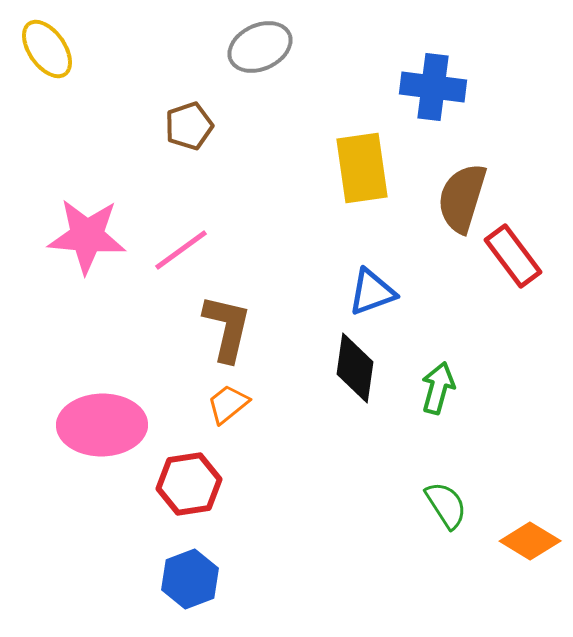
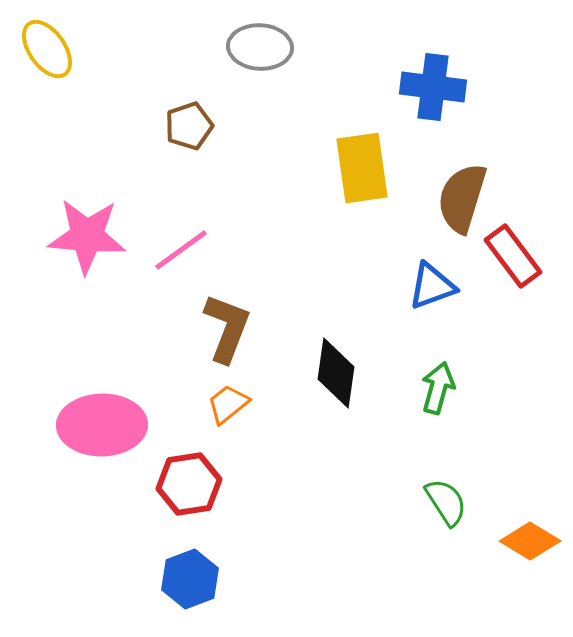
gray ellipse: rotated 28 degrees clockwise
blue triangle: moved 60 px right, 6 px up
brown L-shape: rotated 8 degrees clockwise
black diamond: moved 19 px left, 5 px down
green semicircle: moved 3 px up
